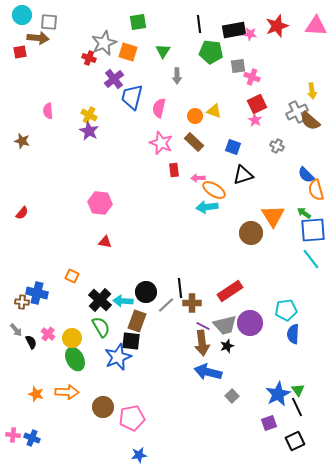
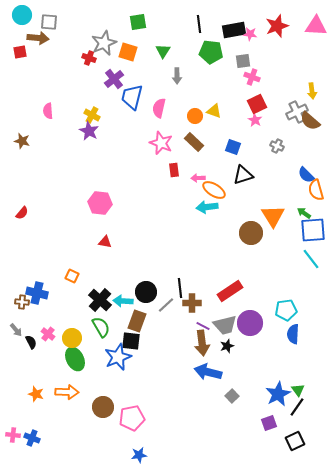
gray square at (238, 66): moved 5 px right, 5 px up
yellow cross at (89, 115): moved 3 px right
black line at (297, 407): rotated 60 degrees clockwise
